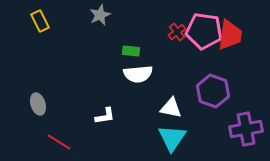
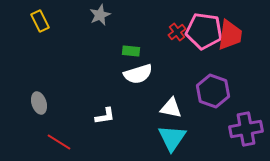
white semicircle: rotated 12 degrees counterclockwise
gray ellipse: moved 1 px right, 1 px up
